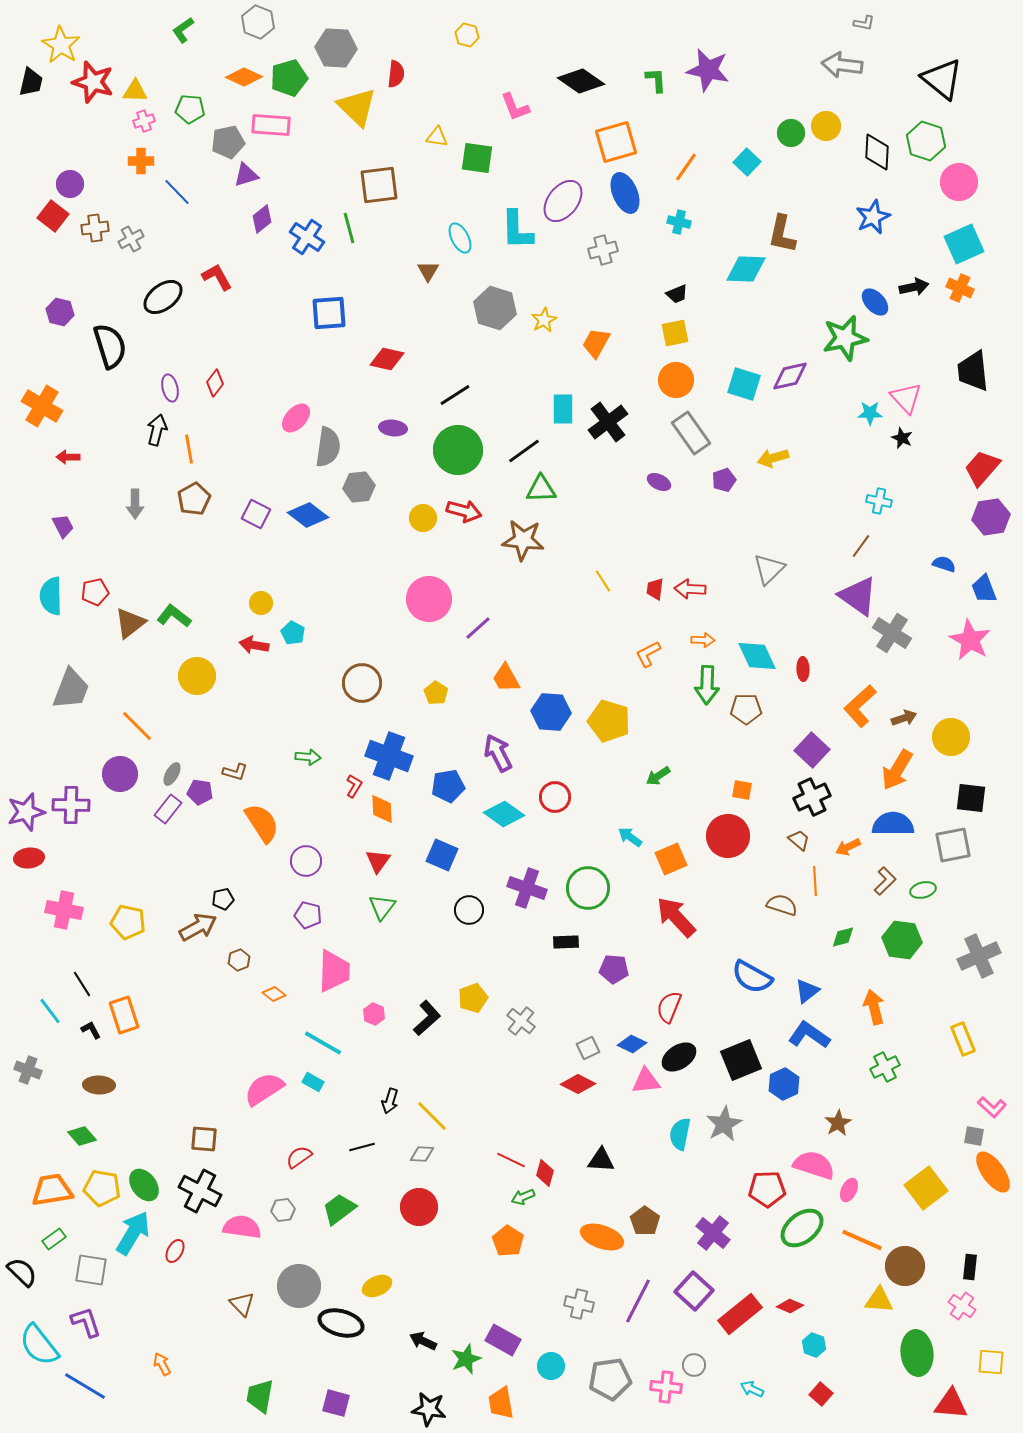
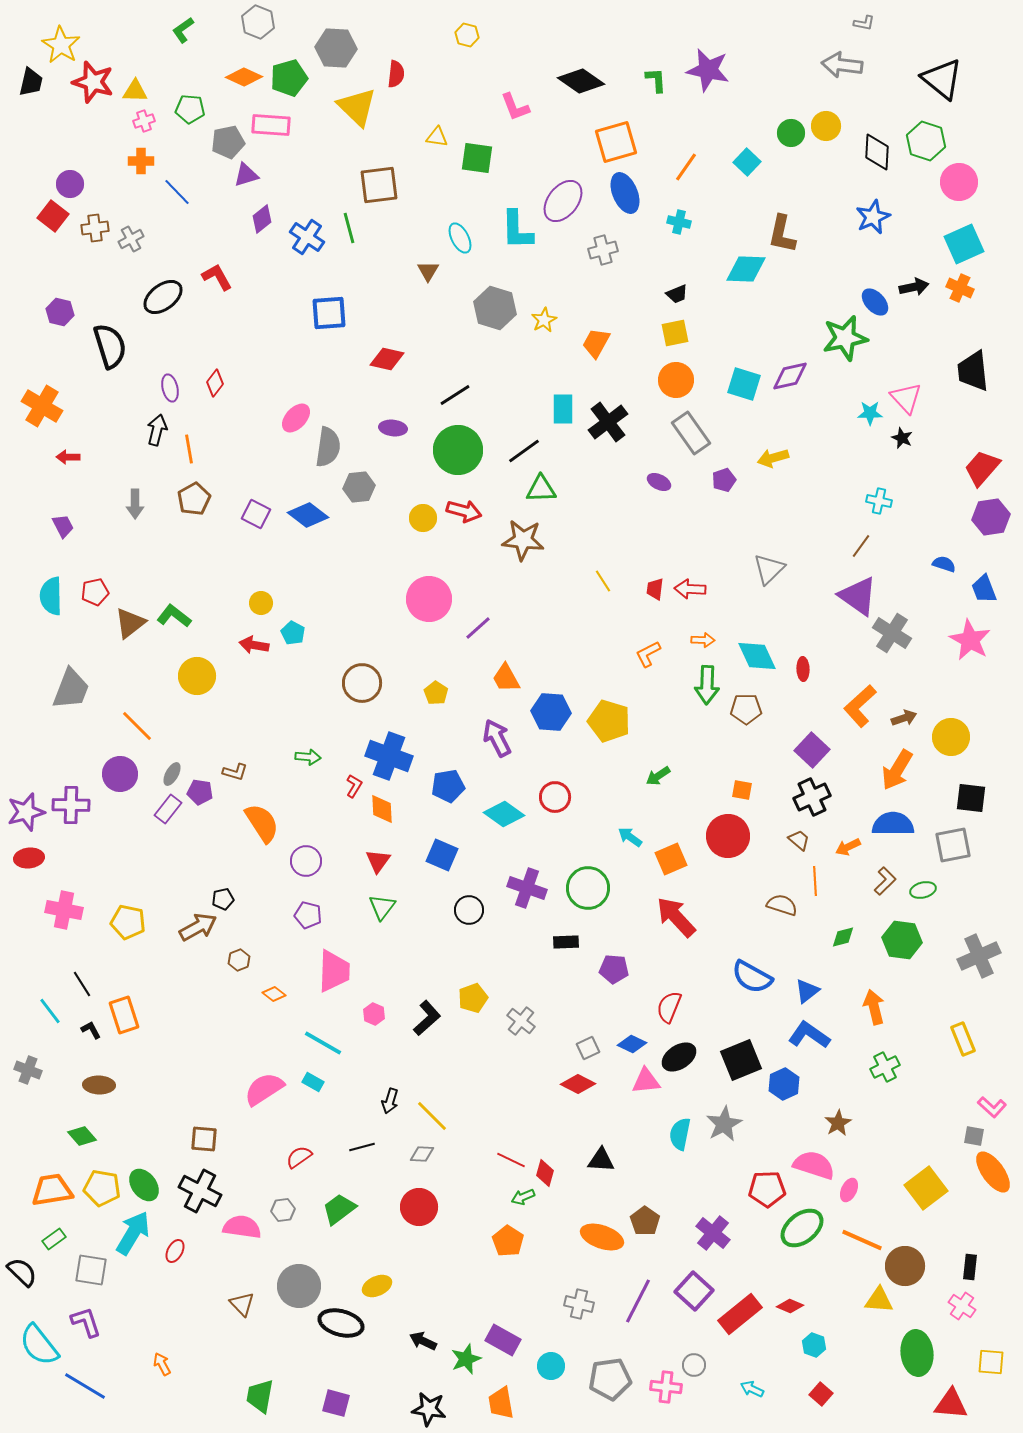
purple arrow at (498, 753): moved 1 px left, 15 px up
